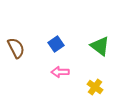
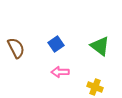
yellow cross: rotated 14 degrees counterclockwise
